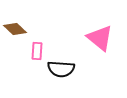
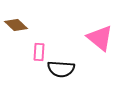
brown diamond: moved 1 px right, 4 px up
pink rectangle: moved 2 px right, 1 px down
